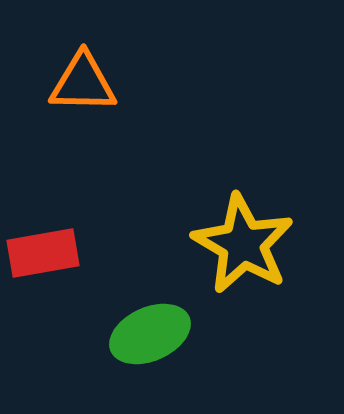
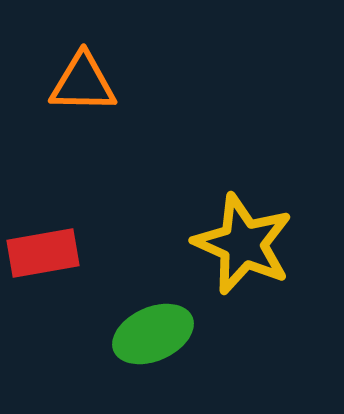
yellow star: rotated 6 degrees counterclockwise
green ellipse: moved 3 px right
